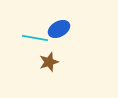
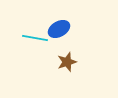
brown star: moved 18 px right
